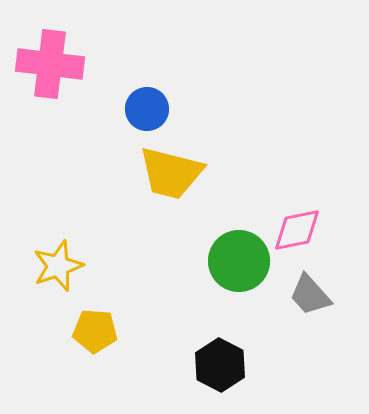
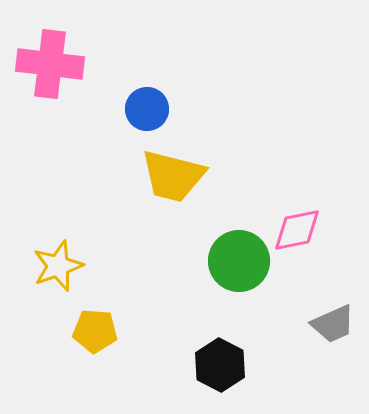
yellow trapezoid: moved 2 px right, 3 px down
gray trapezoid: moved 23 px right, 29 px down; rotated 72 degrees counterclockwise
